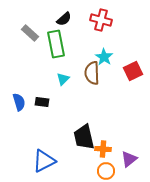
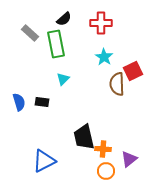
red cross: moved 3 px down; rotated 15 degrees counterclockwise
brown semicircle: moved 25 px right, 11 px down
